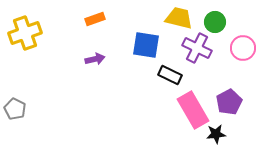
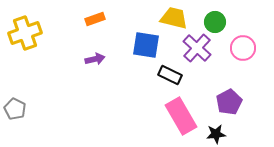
yellow trapezoid: moved 5 px left
purple cross: rotated 16 degrees clockwise
pink rectangle: moved 12 px left, 6 px down
